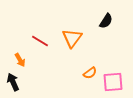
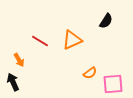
orange triangle: moved 2 px down; rotated 30 degrees clockwise
orange arrow: moved 1 px left
pink square: moved 2 px down
